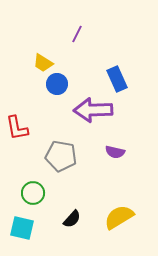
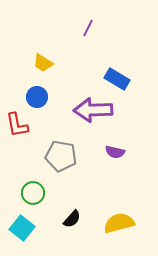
purple line: moved 11 px right, 6 px up
blue rectangle: rotated 35 degrees counterclockwise
blue circle: moved 20 px left, 13 px down
red L-shape: moved 3 px up
yellow semicircle: moved 6 px down; rotated 16 degrees clockwise
cyan square: rotated 25 degrees clockwise
